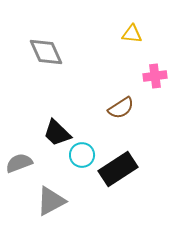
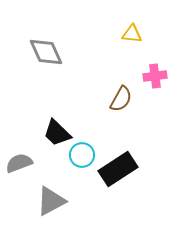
brown semicircle: moved 9 px up; rotated 28 degrees counterclockwise
